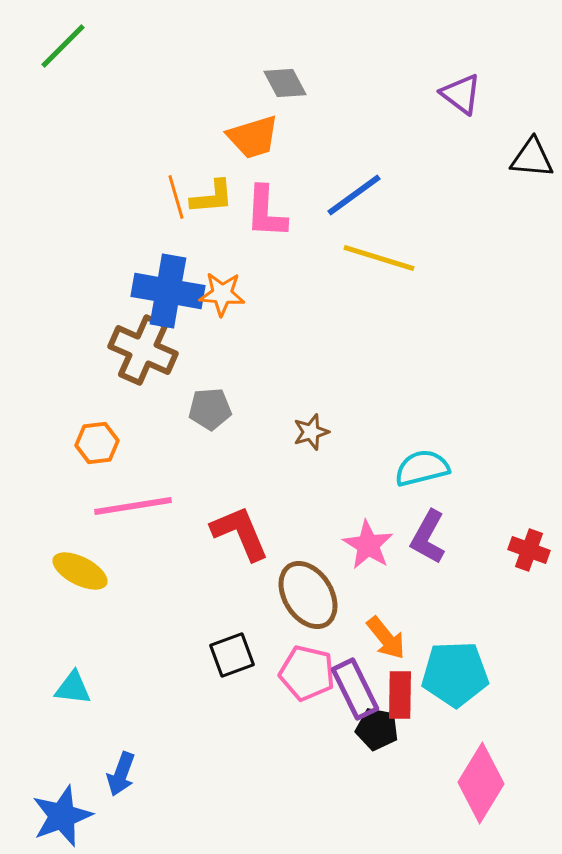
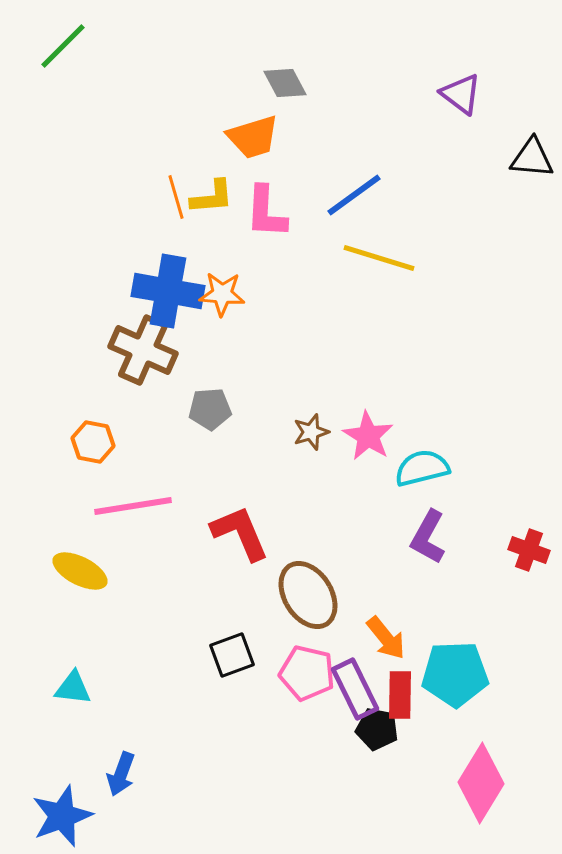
orange hexagon: moved 4 px left, 1 px up; rotated 18 degrees clockwise
pink star: moved 109 px up
